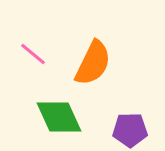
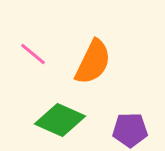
orange semicircle: moved 1 px up
green diamond: moved 1 px right, 3 px down; rotated 42 degrees counterclockwise
